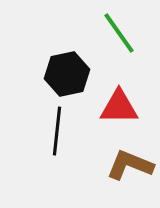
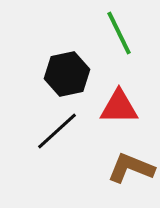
green line: rotated 9 degrees clockwise
black line: rotated 42 degrees clockwise
brown L-shape: moved 1 px right, 3 px down
